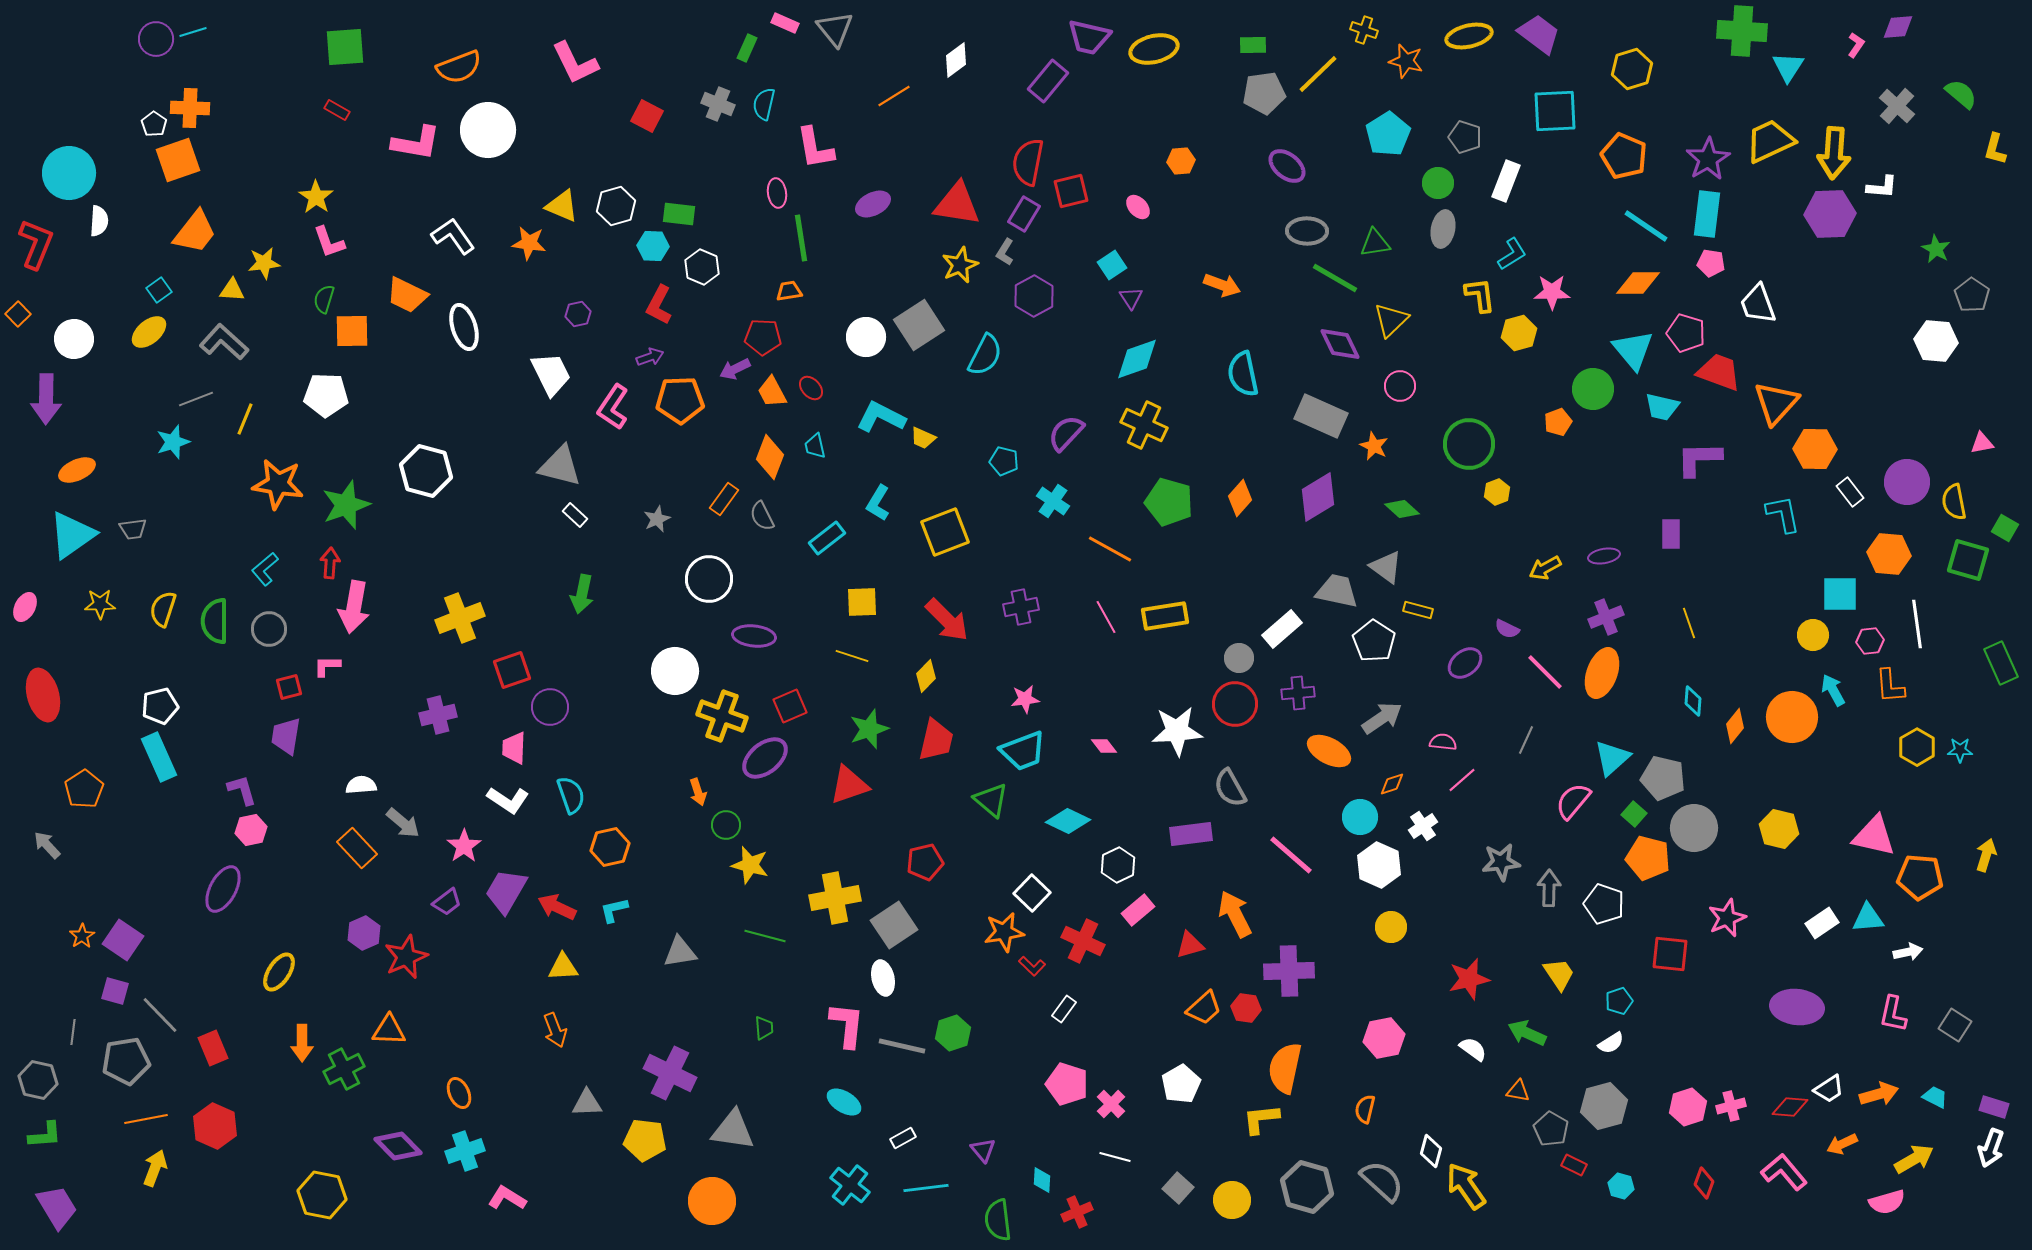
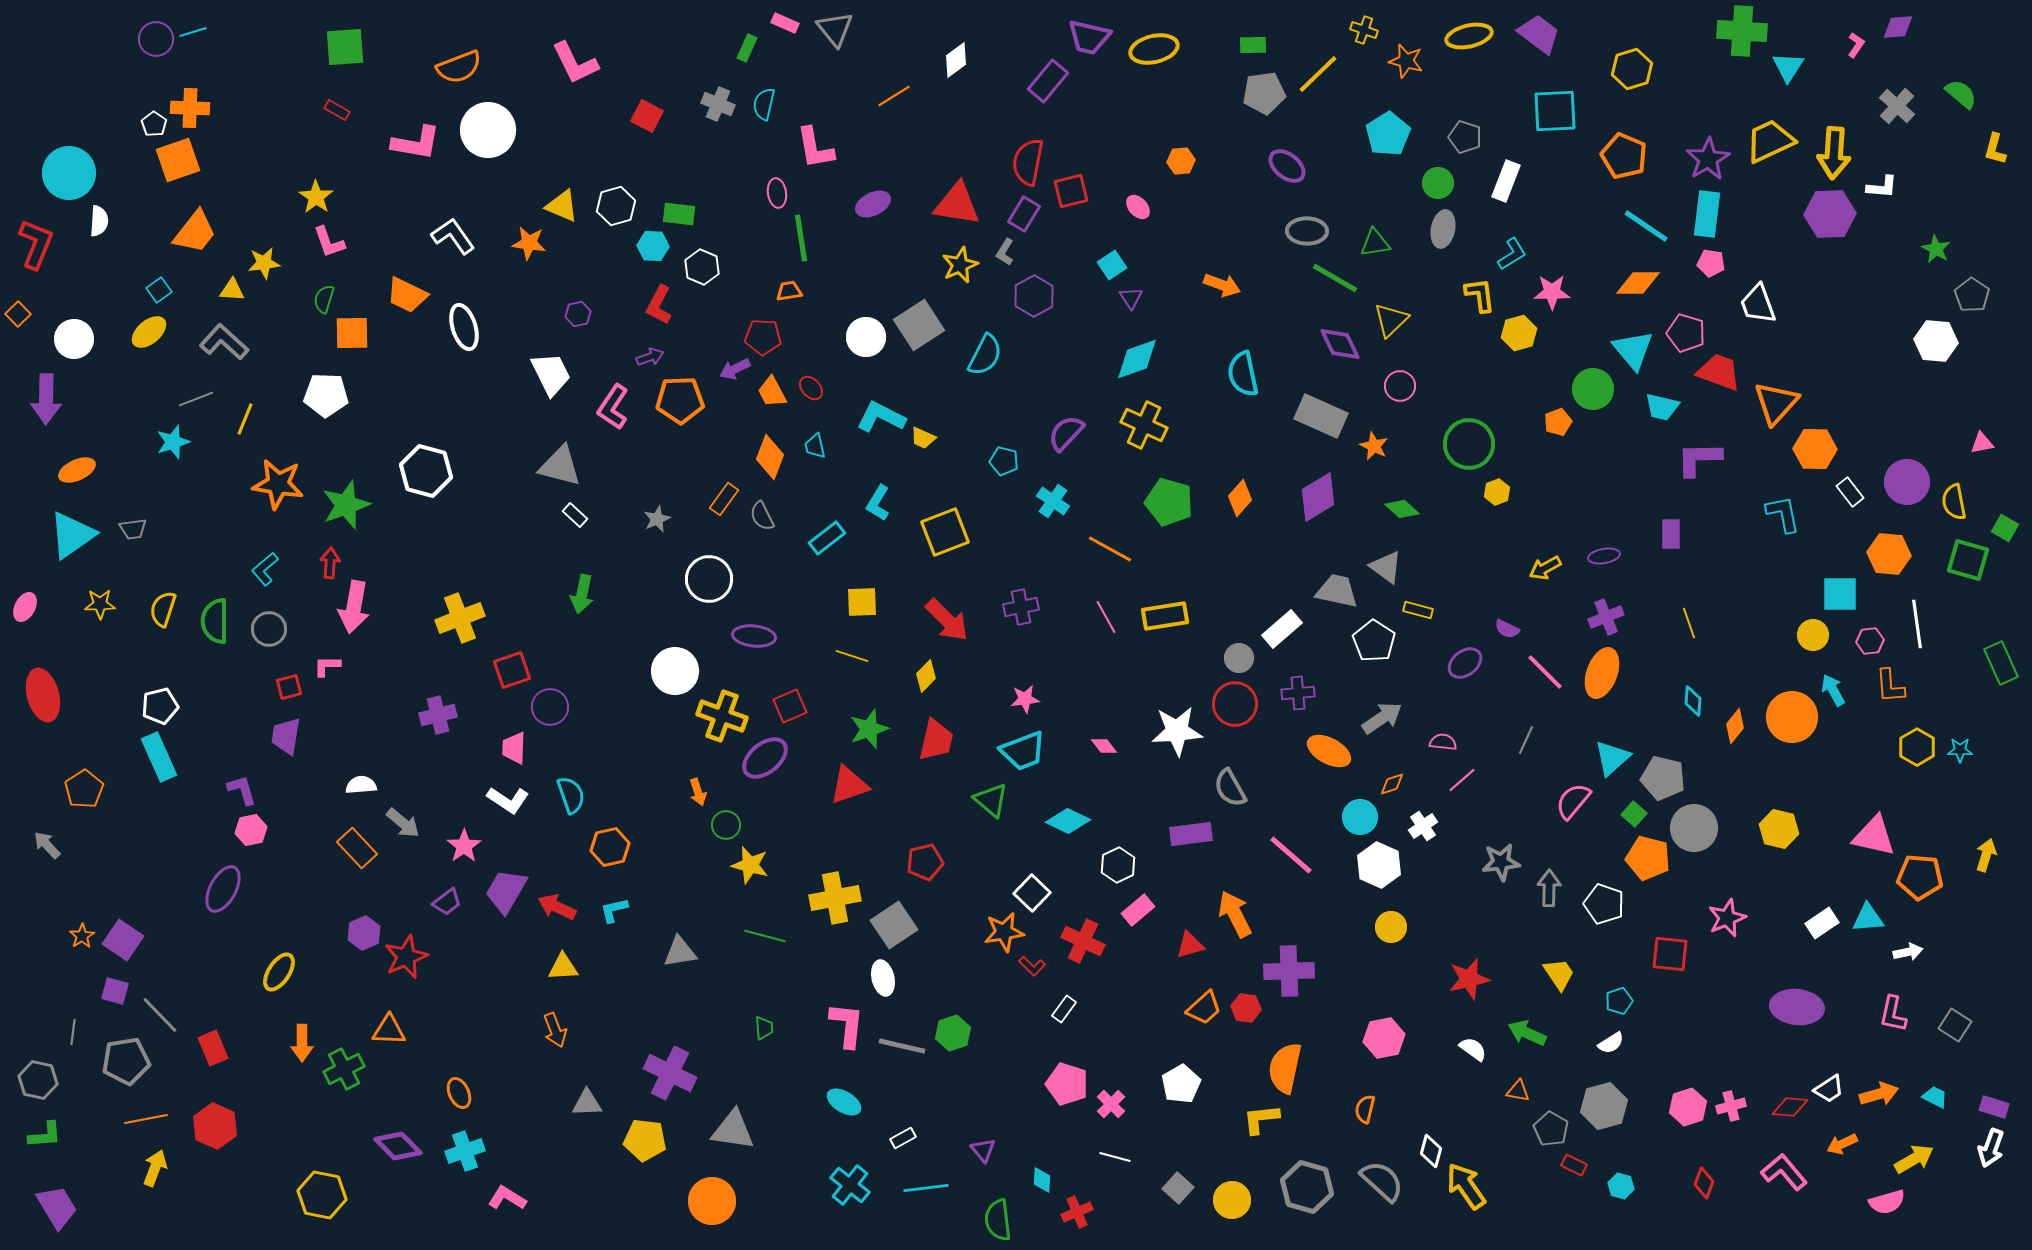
orange square at (352, 331): moved 2 px down
